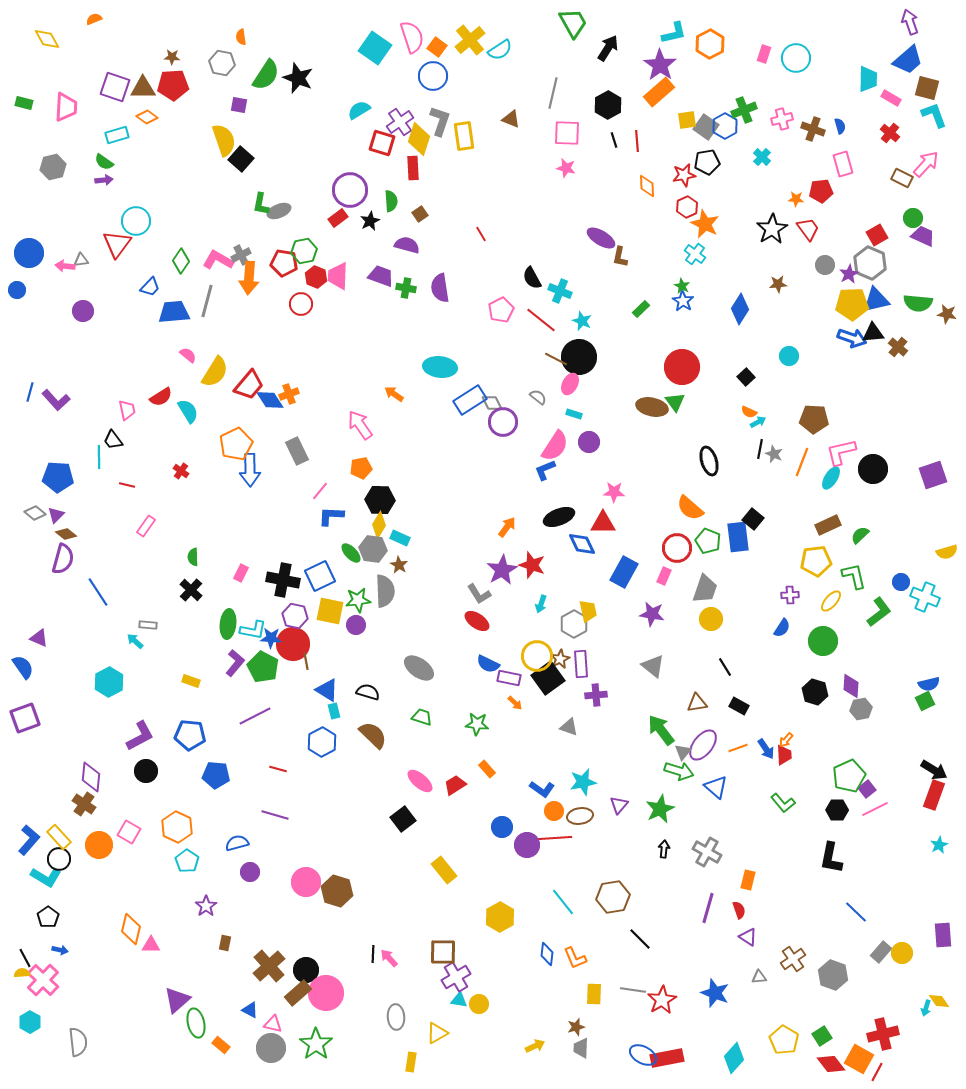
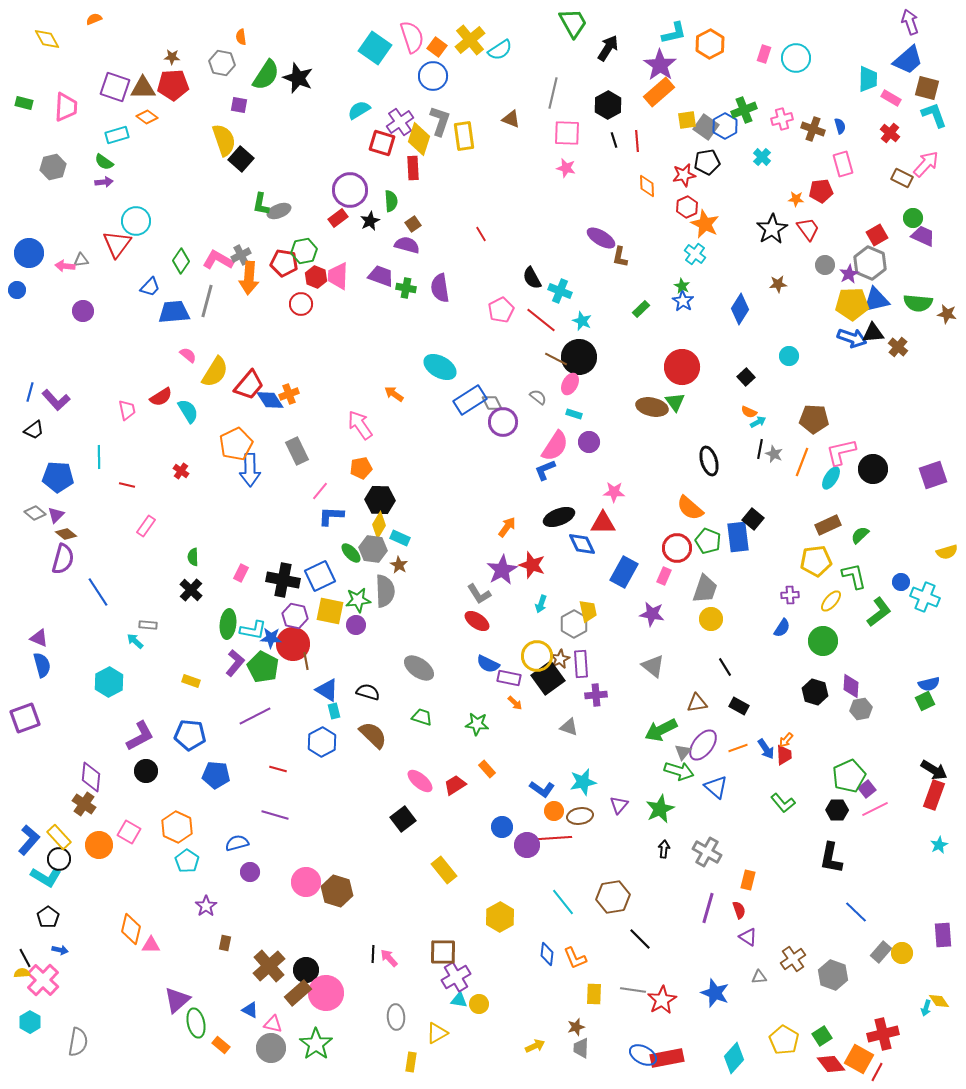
purple arrow at (104, 180): moved 2 px down
brown square at (420, 214): moved 7 px left, 10 px down
cyan ellipse at (440, 367): rotated 24 degrees clockwise
black trapezoid at (113, 440): moved 79 px left, 10 px up; rotated 90 degrees counterclockwise
blue semicircle at (23, 667): moved 19 px right, 2 px up; rotated 20 degrees clockwise
green arrow at (661, 730): rotated 80 degrees counterclockwise
gray semicircle at (78, 1042): rotated 16 degrees clockwise
